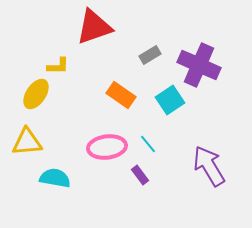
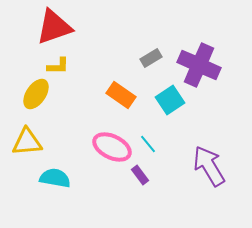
red triangle: moved 40 px left
gray rectangle: moved 1 px right, 3 px down
pink ellipse: moved 5 px right; rotated 33 degrees clockwise
